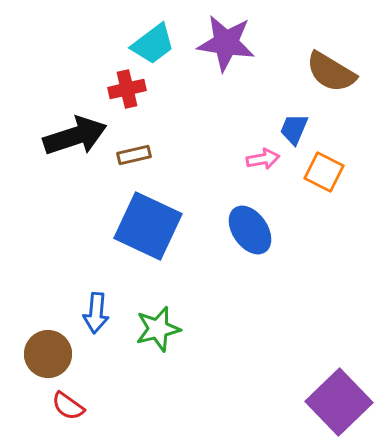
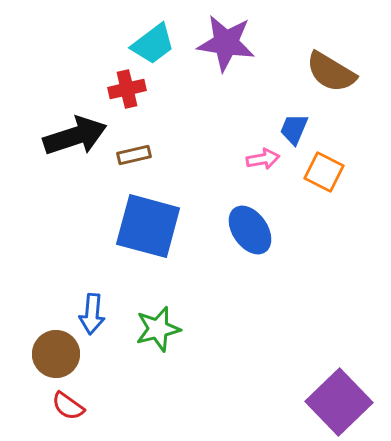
blue square: rotated 10 degrees counterclockwise
blue arrow: moved 4 px left, 1 px down
brown circle: moved 8 px right
